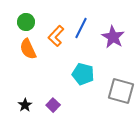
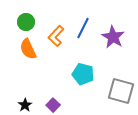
blue line: moved 2 px right
